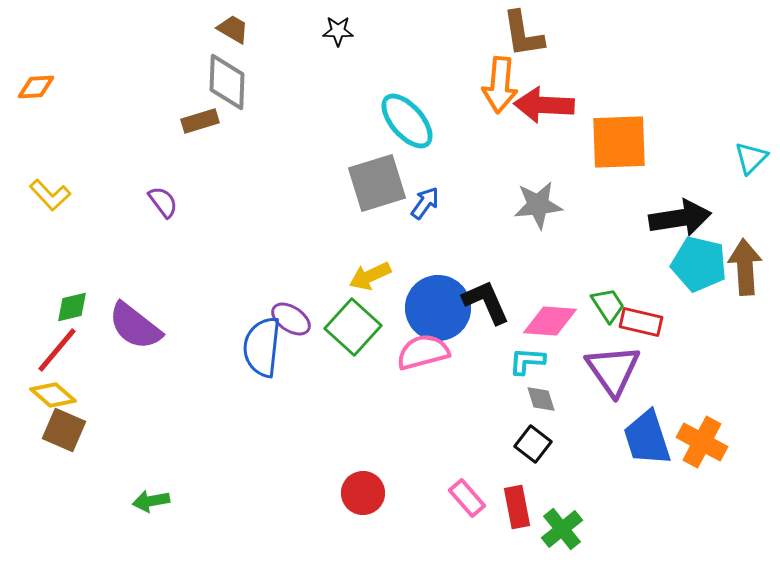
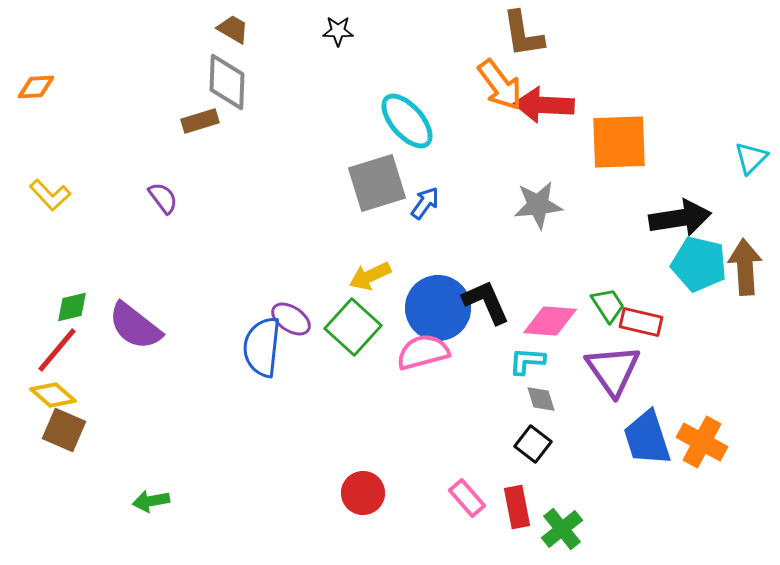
orange arrow at (500, 85): rotated 42 degrees counterclockwise
purple semicircle at (163, 202): moved 4 px up
